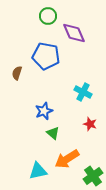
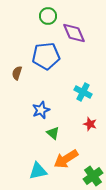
blue pentagon: rotated 16 degrees counterclockwise
blue star: moved 3 px left, 1 px up
orange arrow: moved 1 px left
